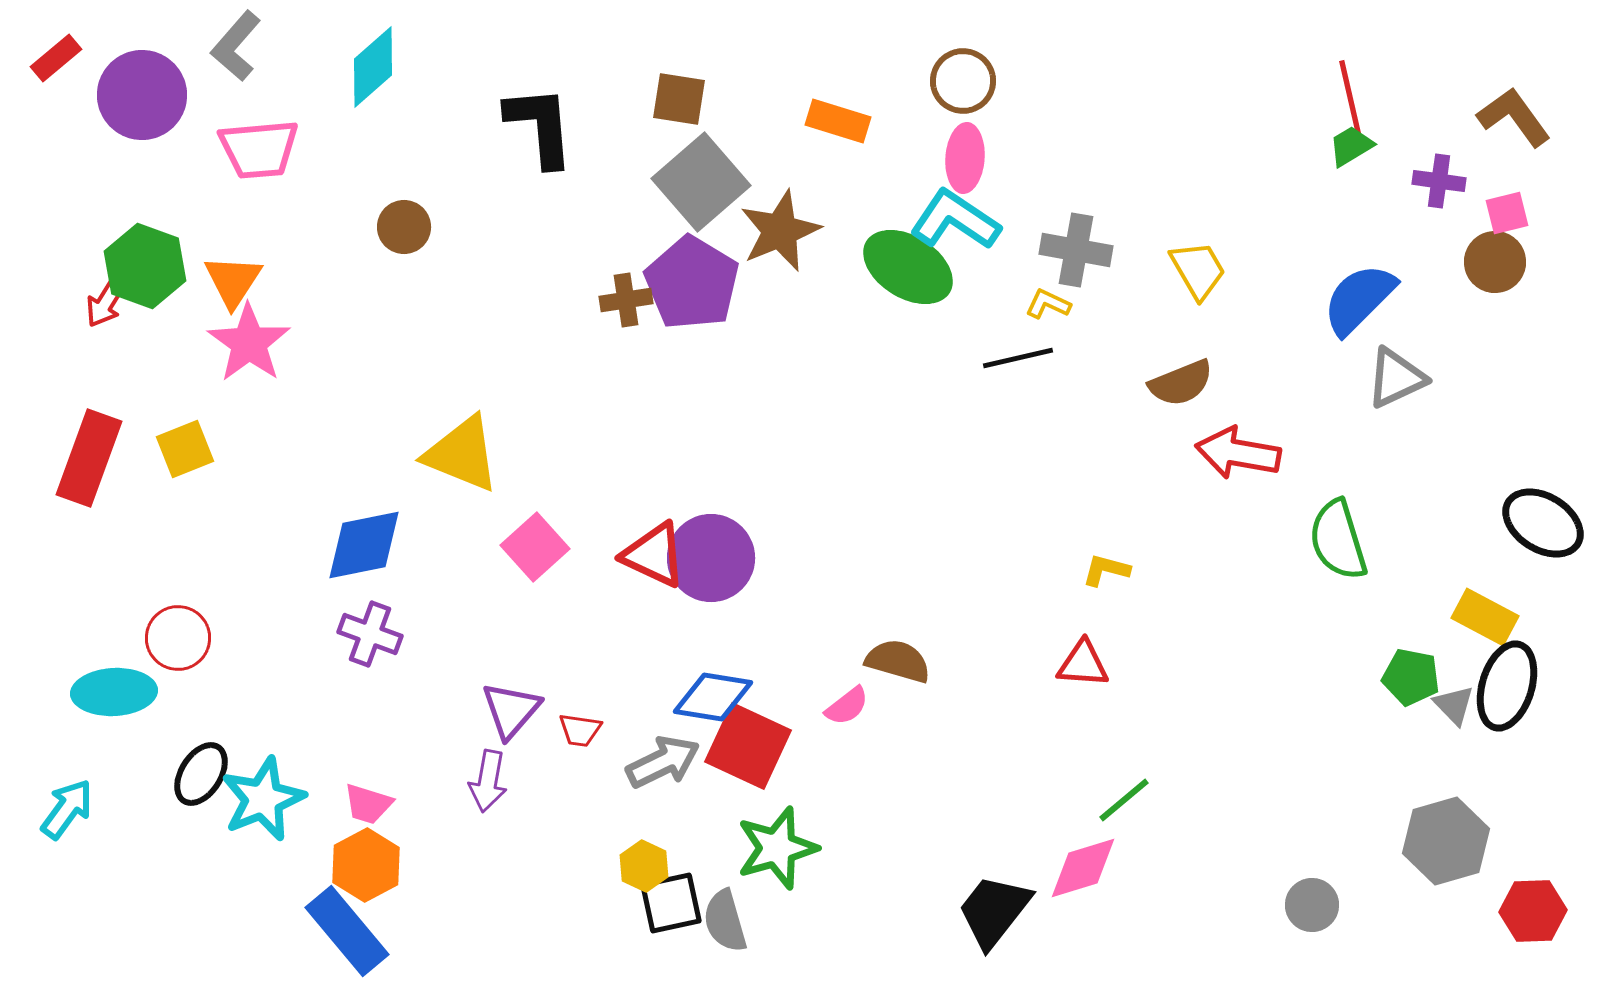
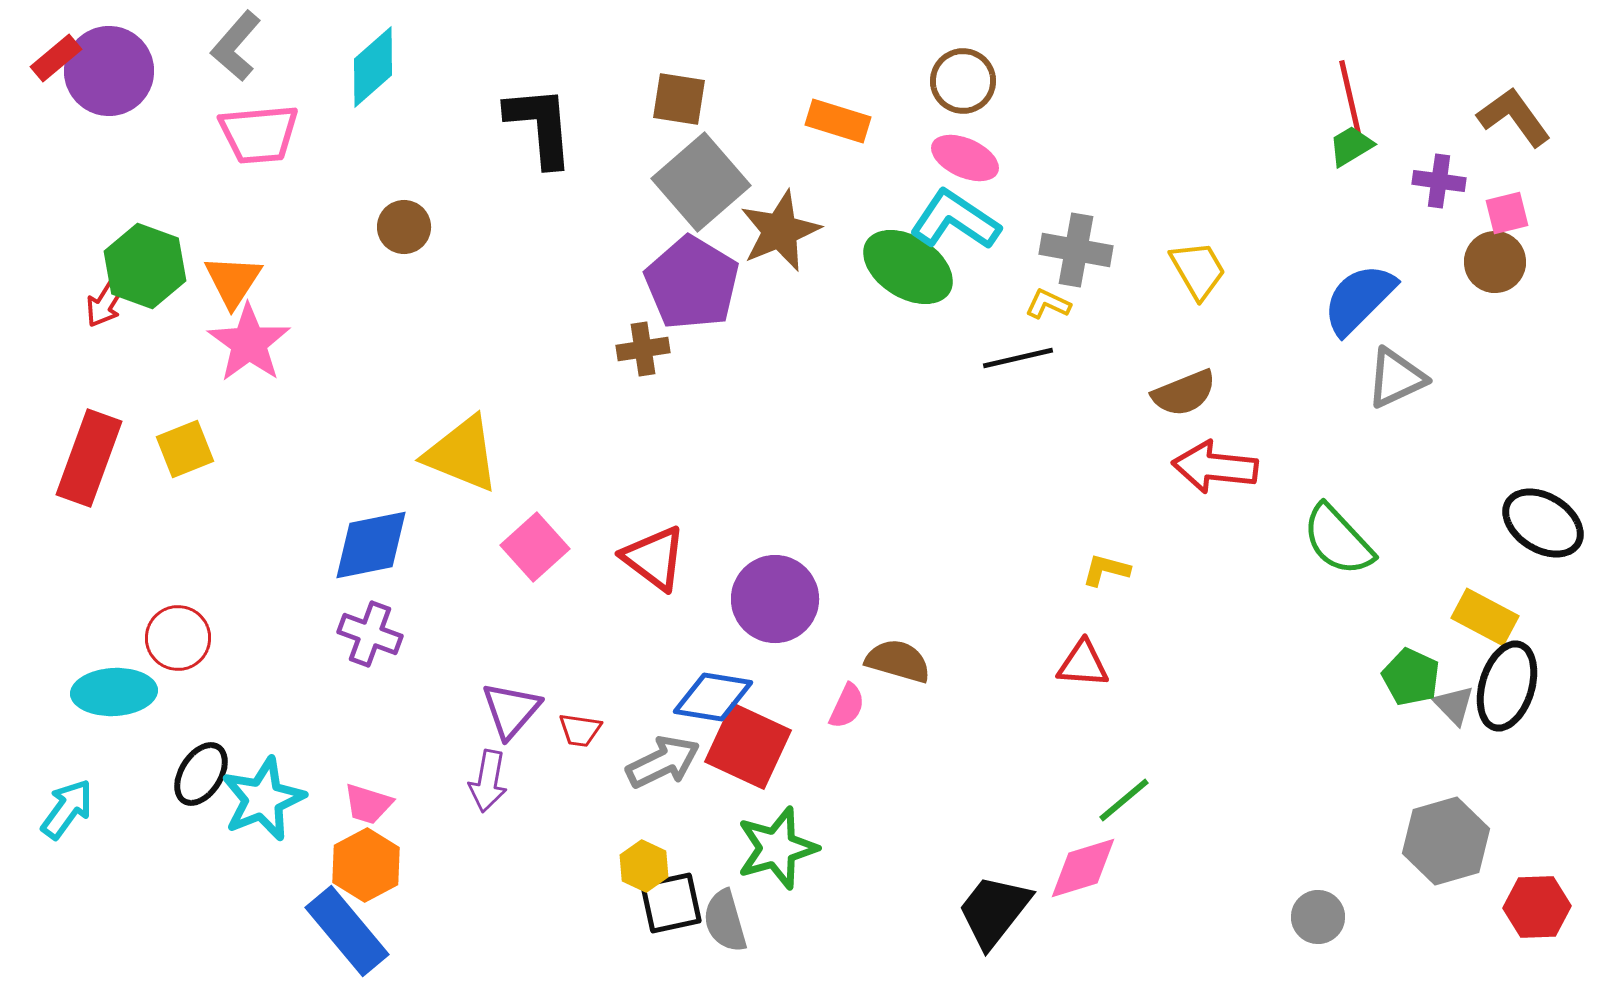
purple circle at (142, 95): moved 33 px left, 24 px up
pink trapezoid at (259, 149): moved 15 px up
pink ellipse at (965, 158): rotated 70 degrees counterclockwise
brown cross at (626, 300): moved 17 px right, 49 px down
brown semicircle at (1181, 383): moved 3 px right, 10 px down
red arrow at (1238, 453): moved 23 px left, 14 px down; rotated 4 degrees counterclockwise
green semicircle at (1338, 540): rotated 26 degrees counterclockwise
blue diamond at (364, 545): moved 7 px right
red triangle at (654, 555): moved 3 px down; rotated 12 degrees clockwise
purple circle at (711, 558): moved 64 px right, 41 px down
green pentagon at (1411, 677): rotated 14 degrees clockwise
pink semicircle at (847, 706): rotated 27 degrees counterclockwise
gray circle at (1312, 905): moved 6 px right, 12 px down
red hexagon at (1533, 911): moved 4 px right, 4 px up
